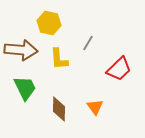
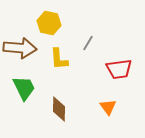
brown arrow: moved 1 px left, 2 px up
red trapezoid: rotated 36 degrees clockwise
green trapezoid: moved 1 px left
orange triangle: moved 13 px right
